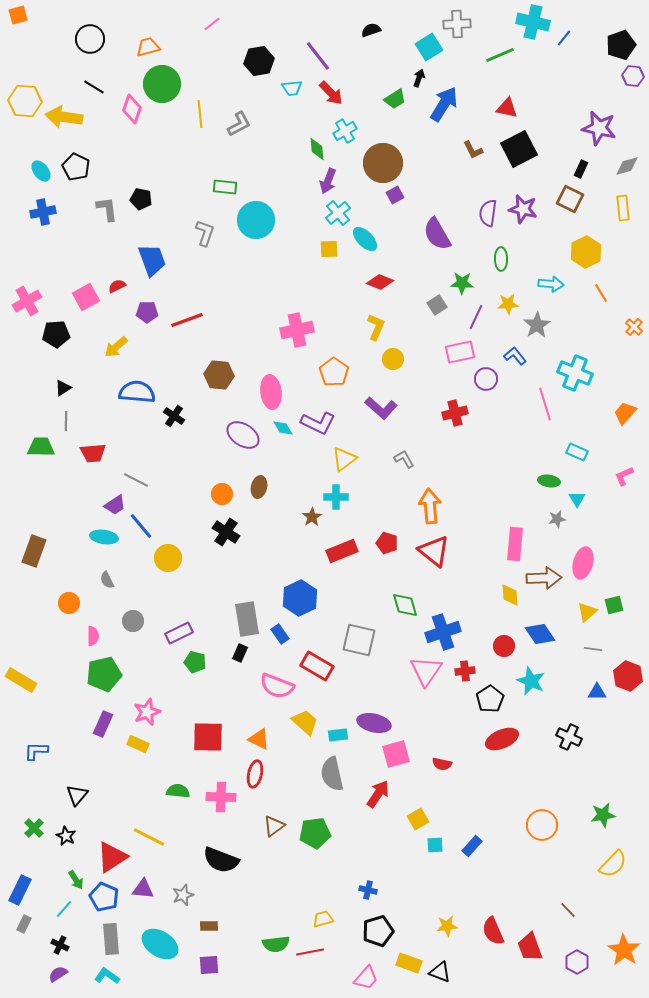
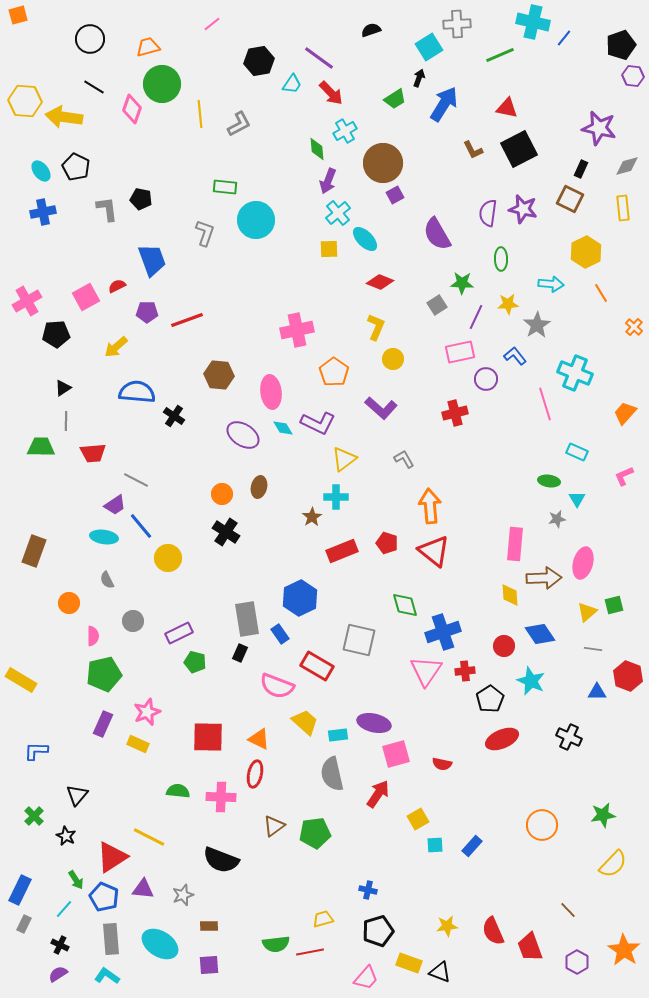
purple line at (318, 56): moved 1 px right, 2 px down; rotated 16 degrees counterclockwise
cyan trapezoid at (292, 88): moved 4 px up; rotated 50 degrees counterclockwise
green cross at (34, 828): moved 12 px up
